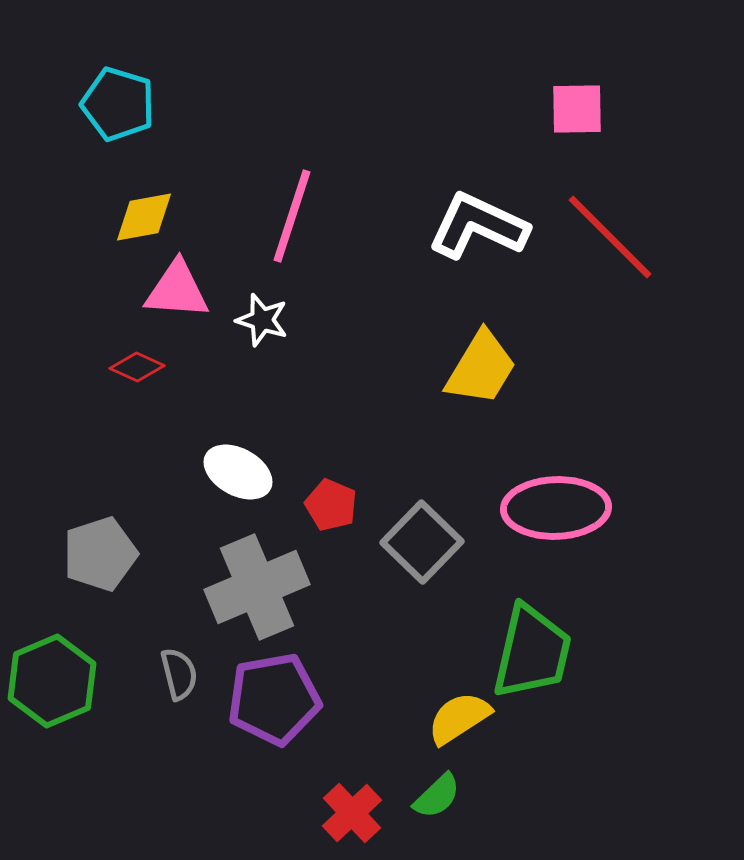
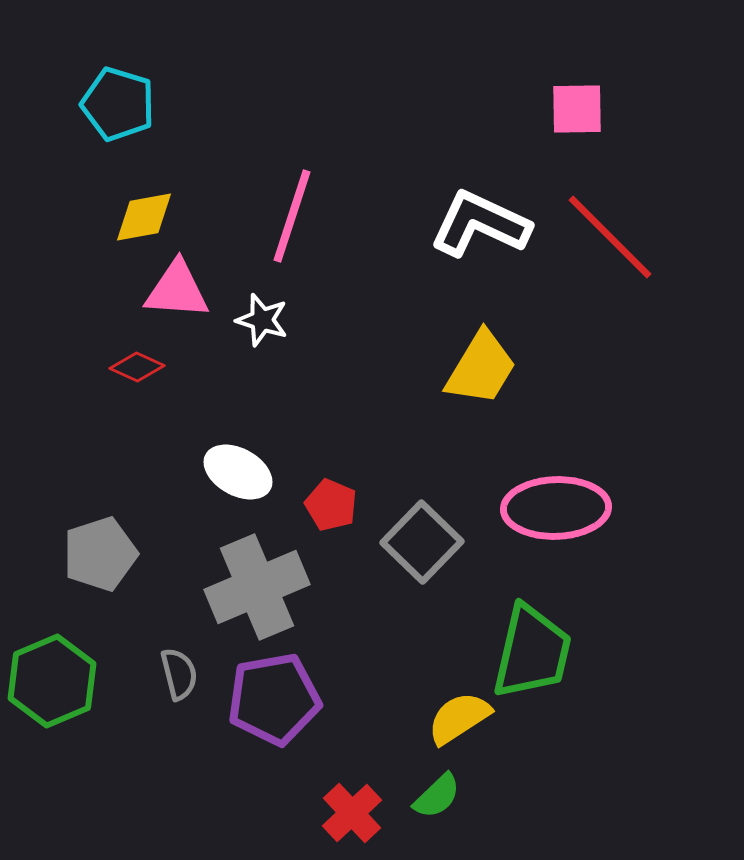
white L-shape: moved 2 px right, 2 px up
